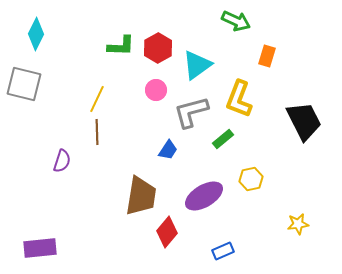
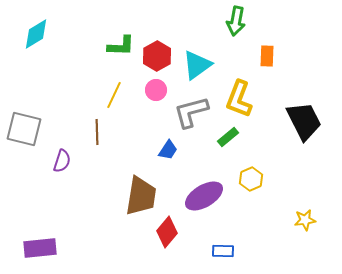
green arrow: rotated 76 degrees clockwise
cyan diamond: rotated 32 degrees clockwise
red hexagon: moved 1 px left, 8 px down
orange rectangle: rotated 15 degrees counterclockwise
gray square: moved 45 px down
yellow line: moved 17 px right, 4 px up
green rectangle: moved 5 px right, 2 px up
yellow hexagon: rotated 10 degrees counterclockwise
yellow star: moved 7 px right, 4 px up
blue rectangle: rotated 25 degrees clockwise
